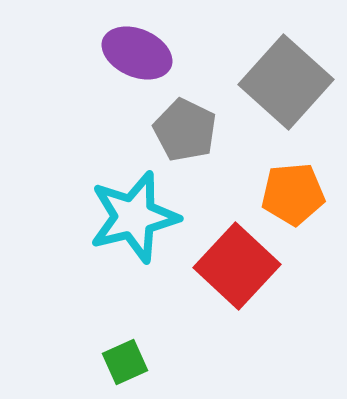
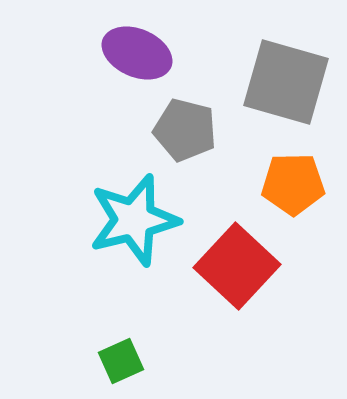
gray square: rotated 26 degrees counterclockwise
gray pentagon: rotated 12 degrees counterclockwise
orange pentagon: moved 10 px up; rotated 4 degrees clockwise
cyan star: moved 3 px down
green square: moved 4 px left, 1 px up
